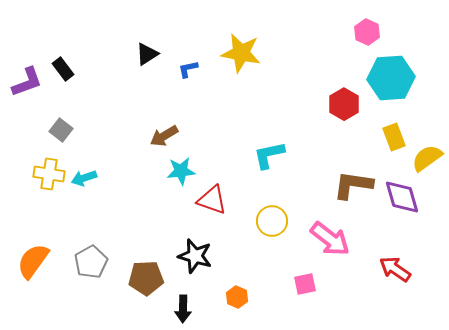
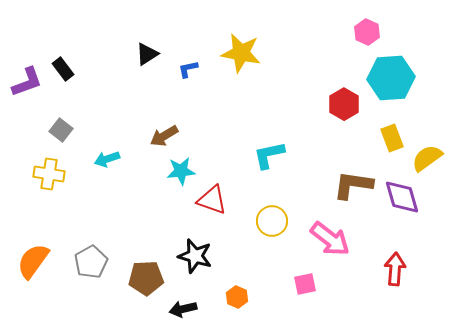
yellow rectangle: moved 2 px left, 1 px down
cyan arrow: moved 23 px right, 19 px up
red arrow: rotated 60 degrees clockwise
black arrow: rotated 76 degrees clockwise
